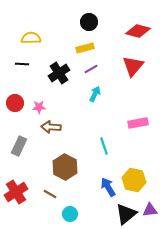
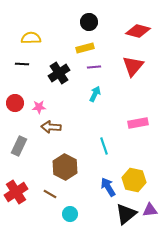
purple line: moved 3 px right, 2 px up; rotated 24 degrees clockwise
